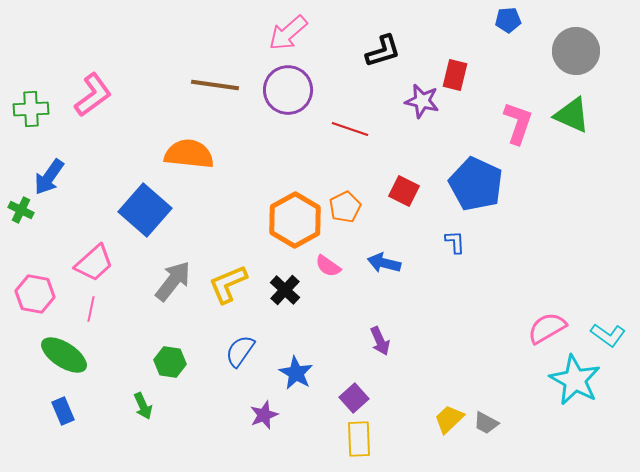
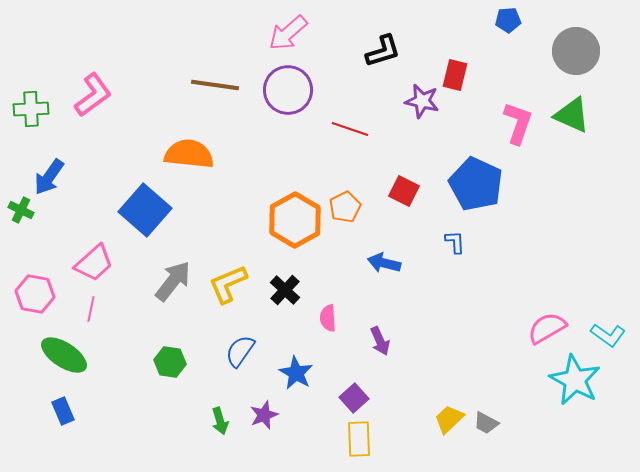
pink semicircle at (328, 266): moved 52 px down; rotated 52 degrees clockwise
green arrow at (143, 406): moved 77 px right, 15 px down; rotated 8 degrees clockwise
